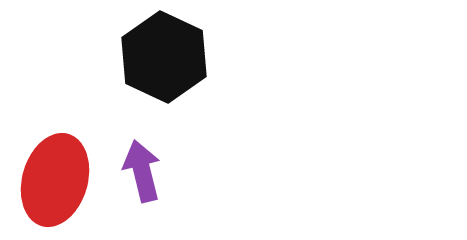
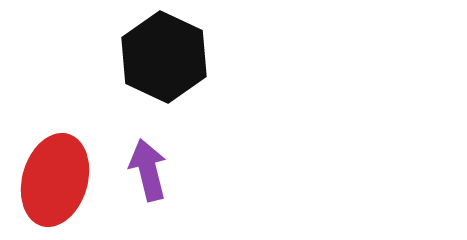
purple arrow: moved 6 px right, 1 px up
